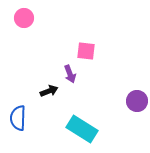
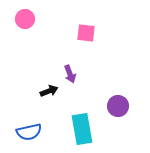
pink circle: moved 1 px right, 1 px down
pink square: moved 18 px up
purple circle: moved 19 px left, 5 px down
blue semicircle: moved 11 px right, 14 px down; rotated 105 degrees counterclockwise
cyan rectangle: rotated 48 degrees clockwise
